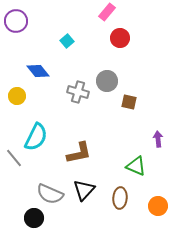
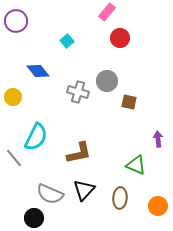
yellow circle: moved 4 px left, 1 px down
green triangle: moved 1 px up
